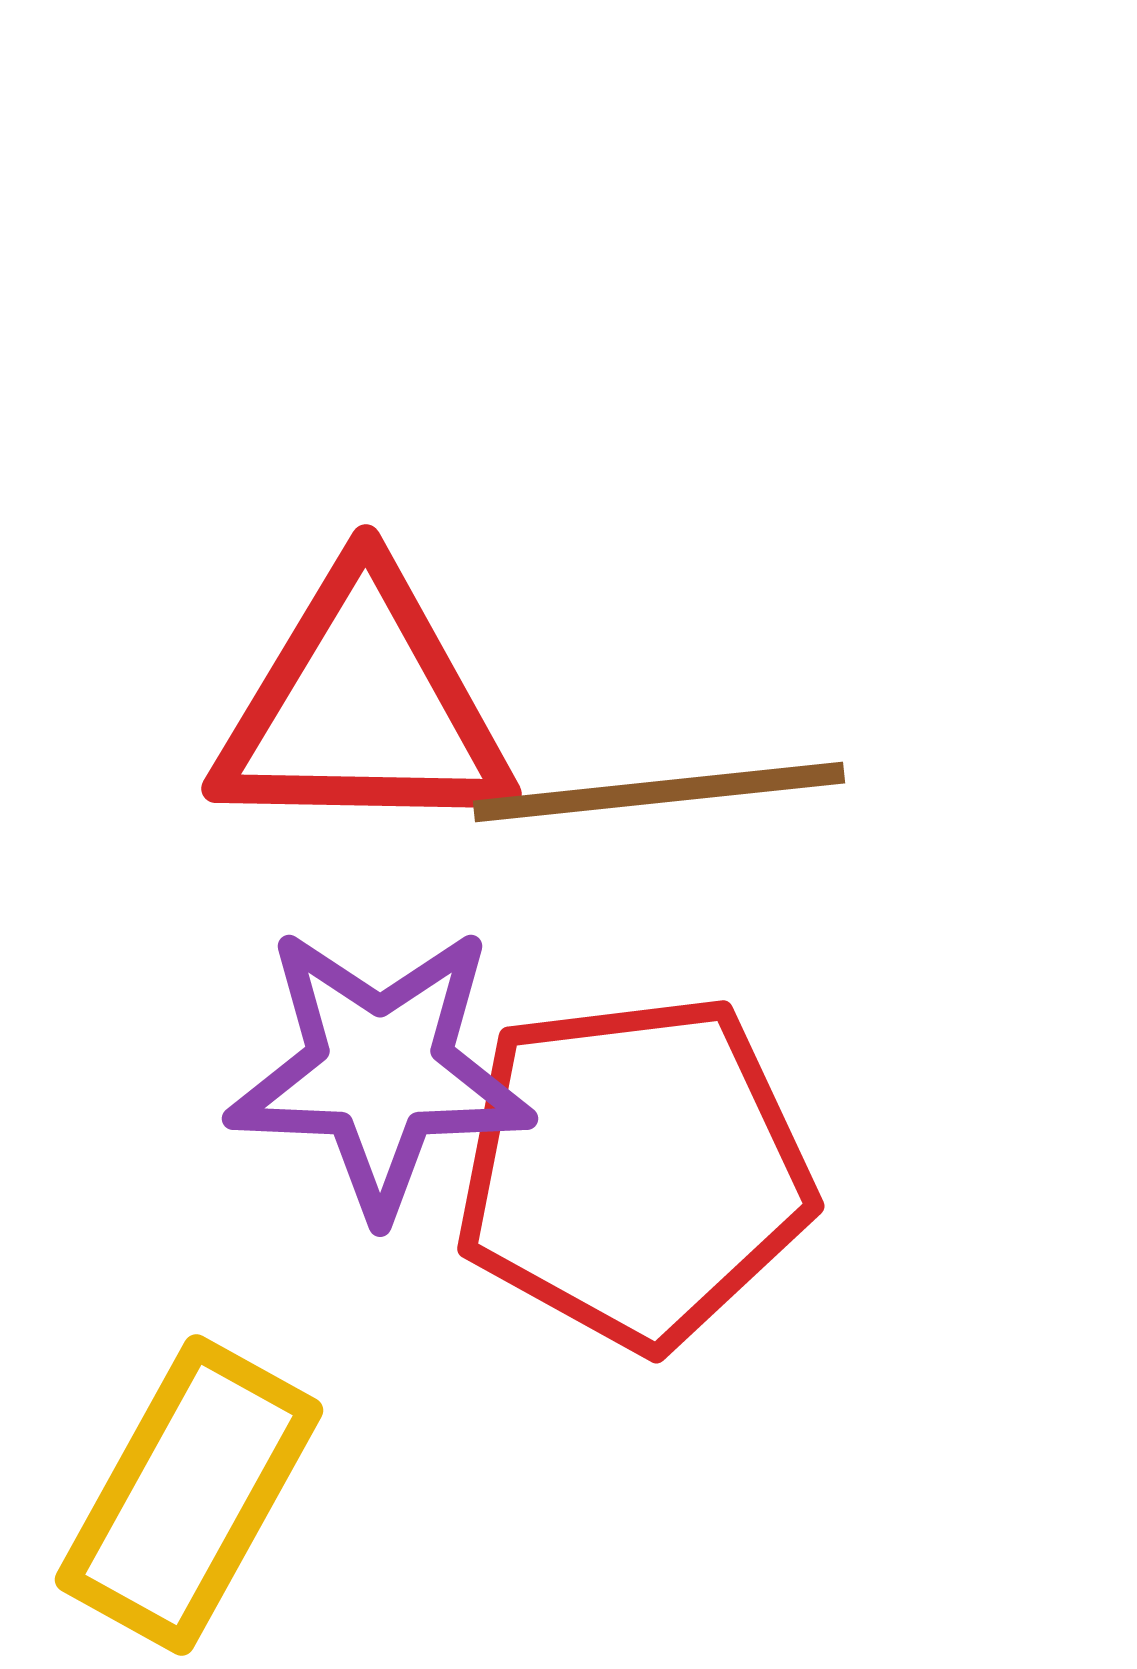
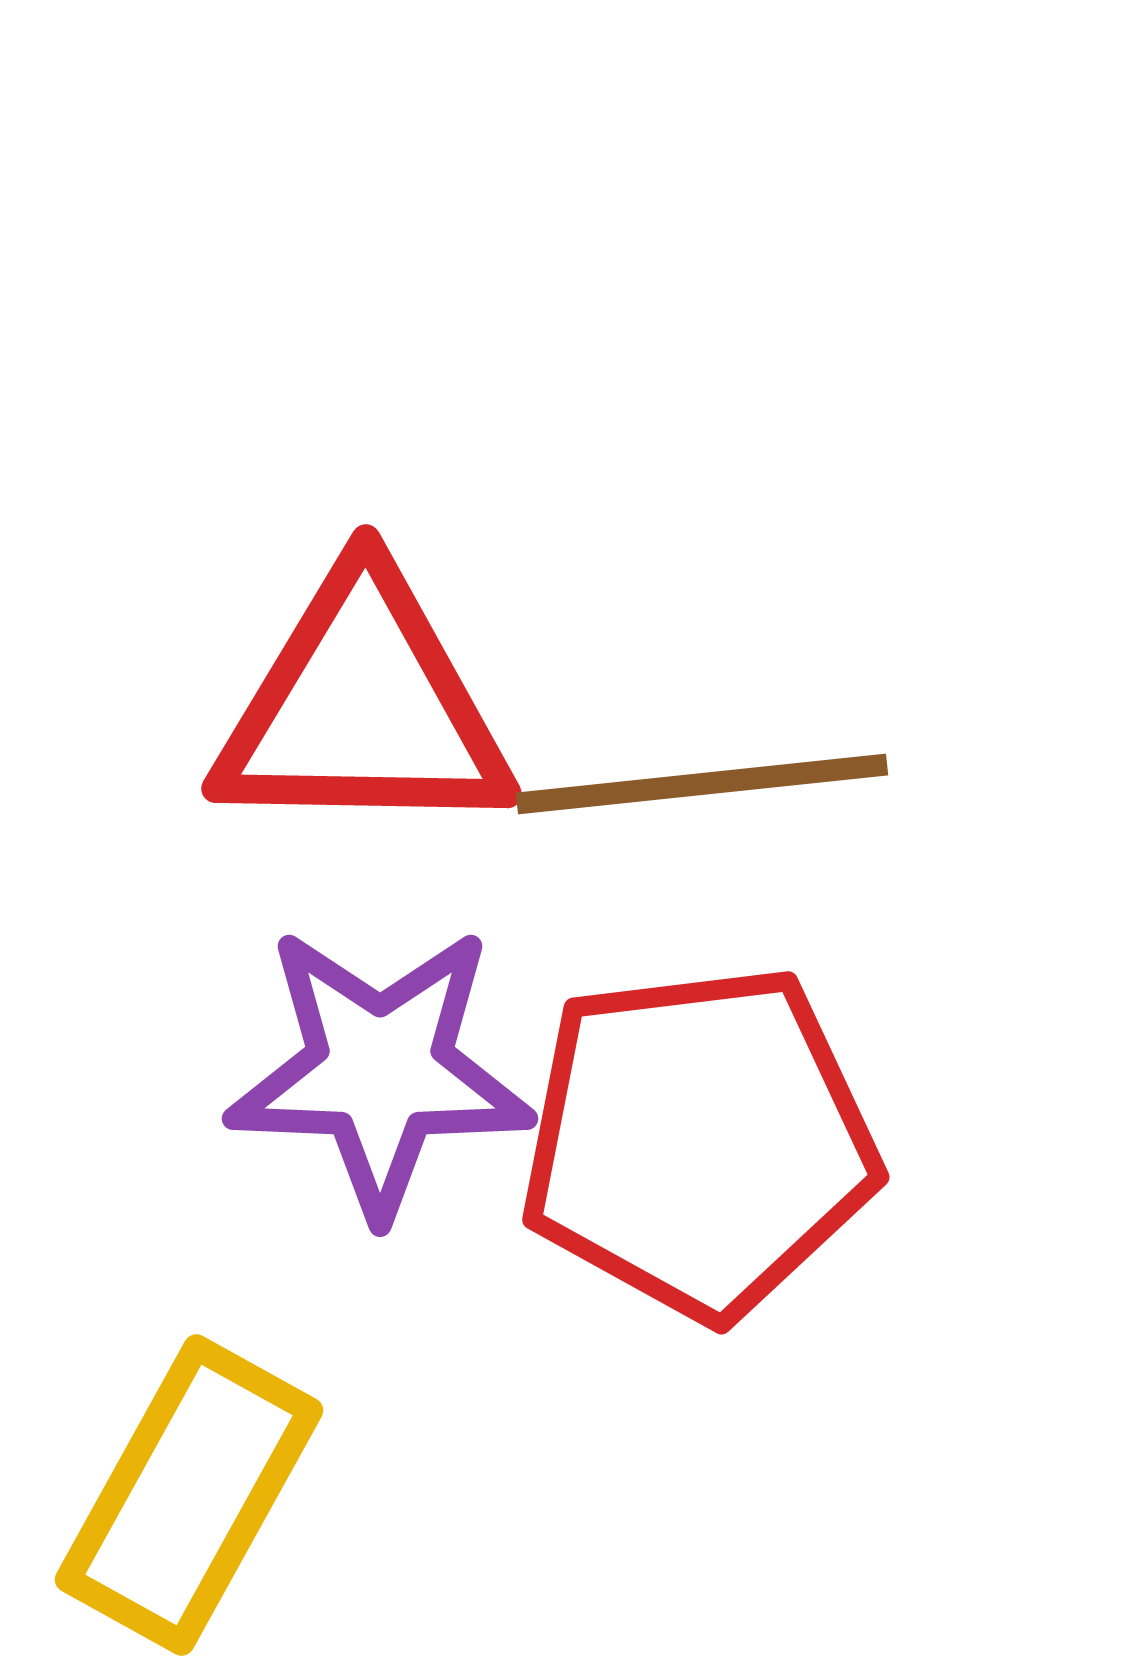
brown line: moved 43 px right, 8 px up
red pentagon: moved 65 px right, 29 px up
